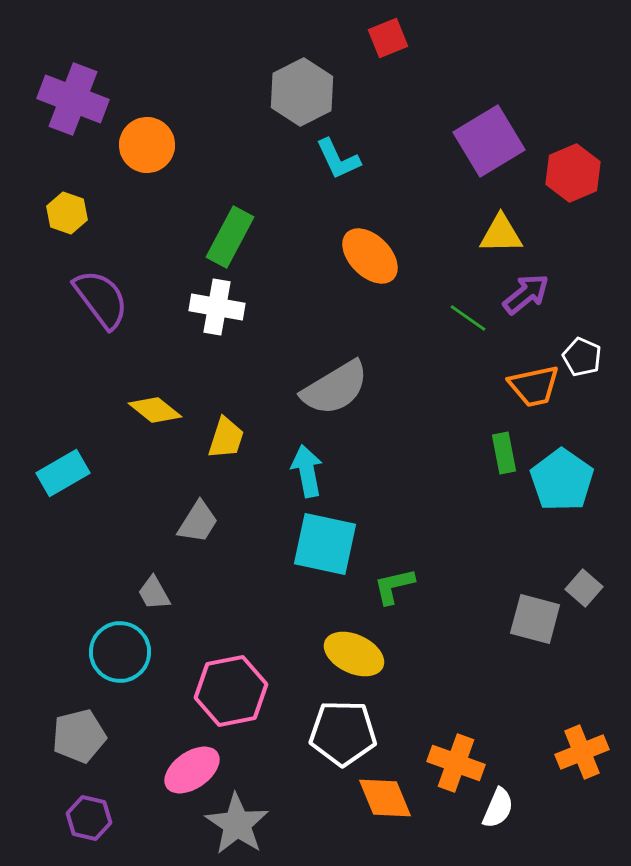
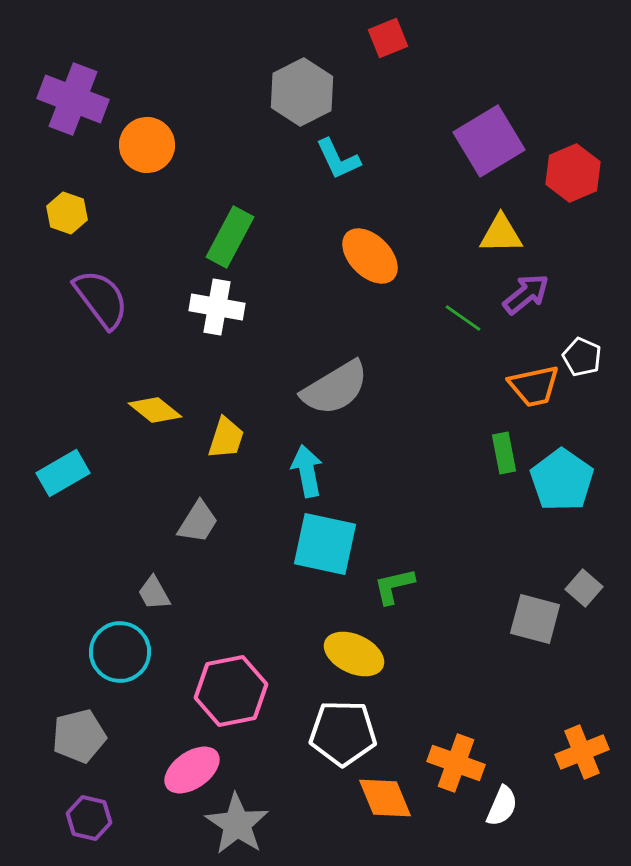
green line at (468, 318): moved 5 px left
white semicircle at (498, 808): moved 4 px right, 2 px up
